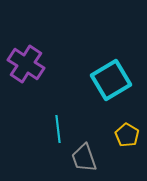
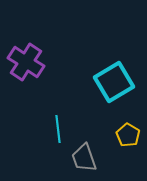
purple cross: moved 2 px up
cyan square: moved 3 px right, 2 px down
yellow pentagon: moved 1 px right
